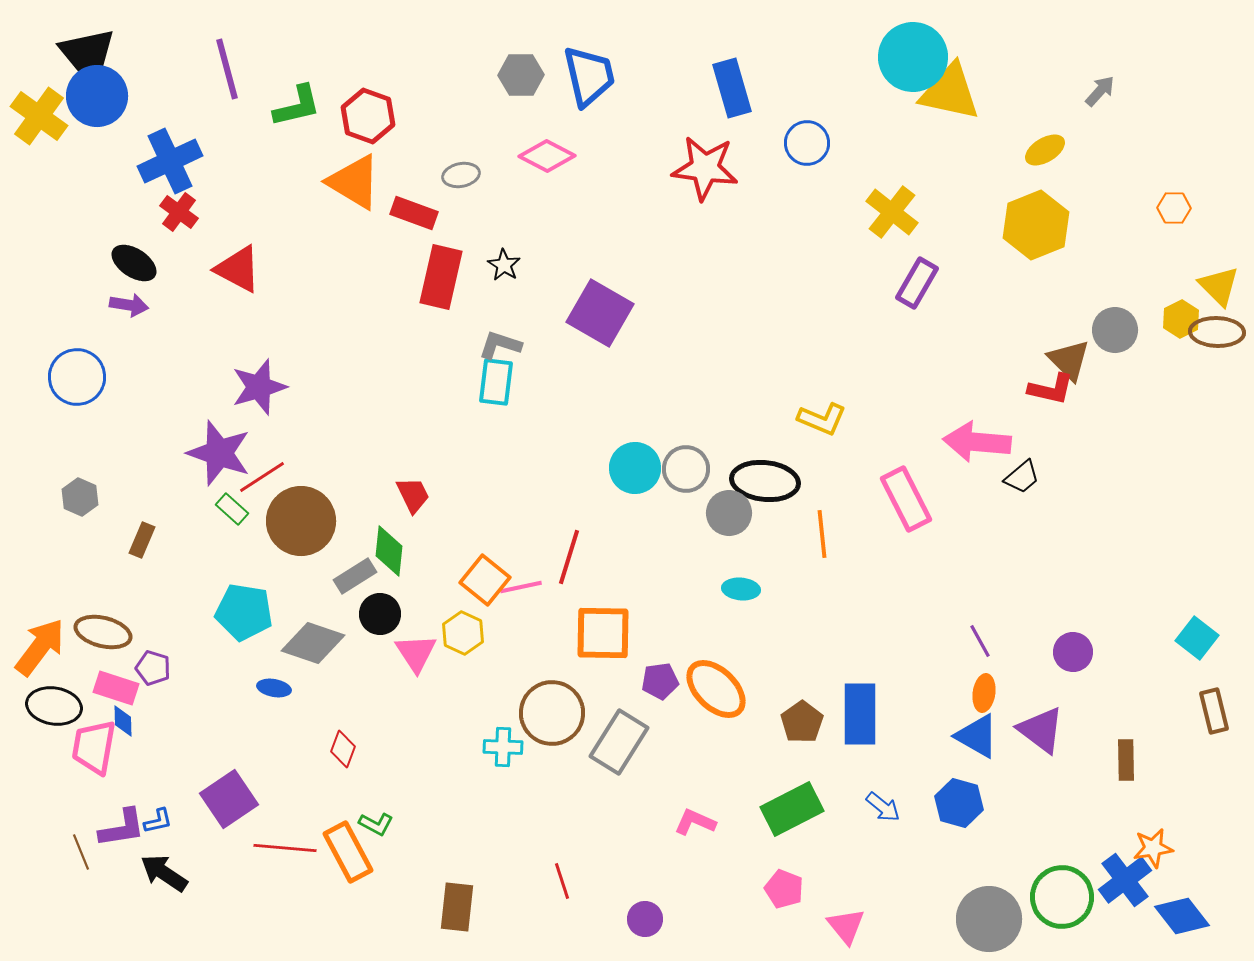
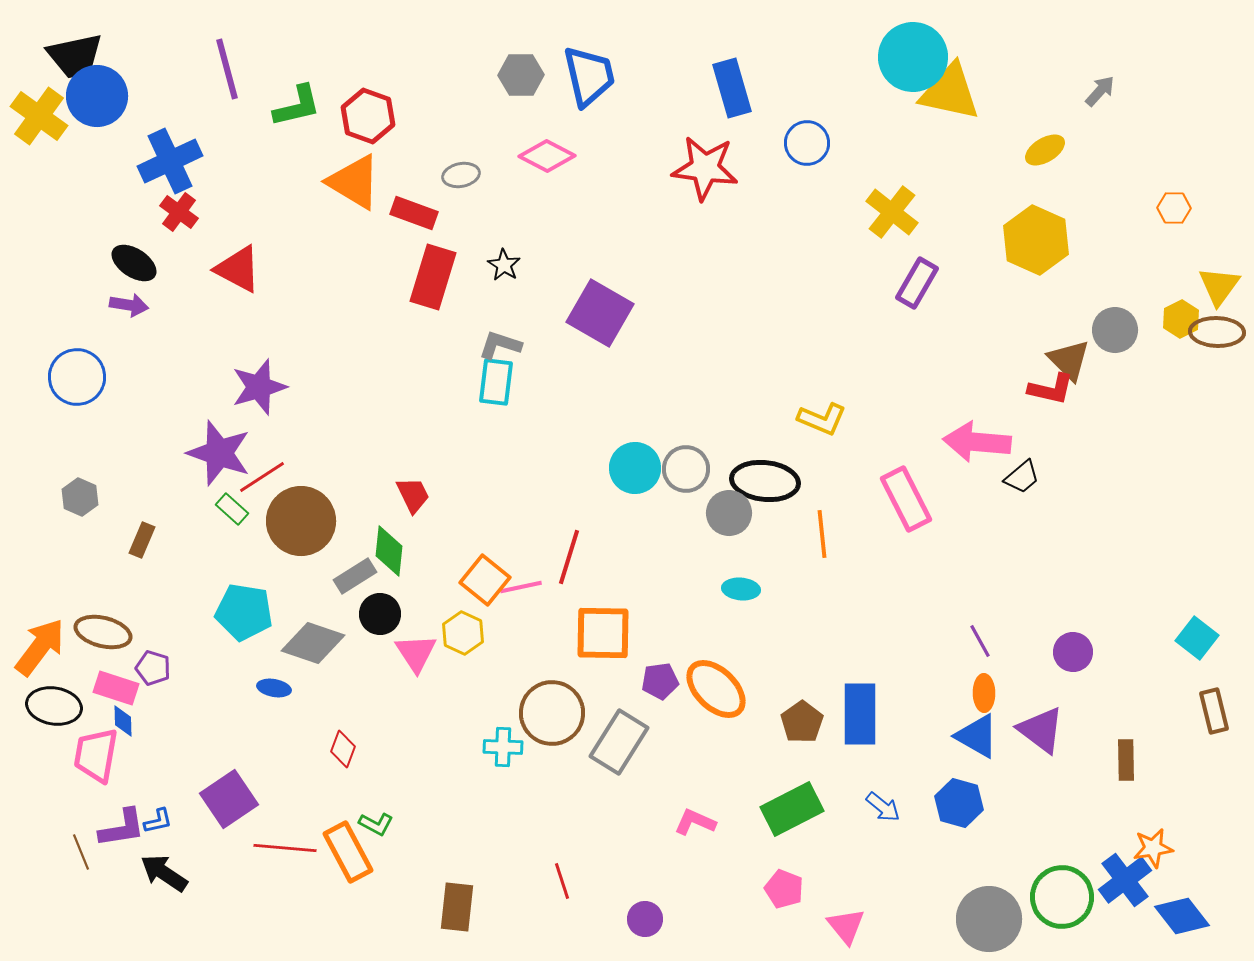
black trapezoid at (87, 52): moved 12 px left, 4 px down
yellow hexagon at (1036, 225): moved 15 px down; rotated 14 degrees counterclockwise
red rectangle at (441, 277): moved 8 px left; rotated 4 degrees clockwise
yellow triangle at (1219, 286): rotated 21 degrees clockwise
orange ellipse at (984, 693): rotated 9 degrees counterclockwise
pink trapezoid at (94, 747): moved 2 px right, 8 px down
